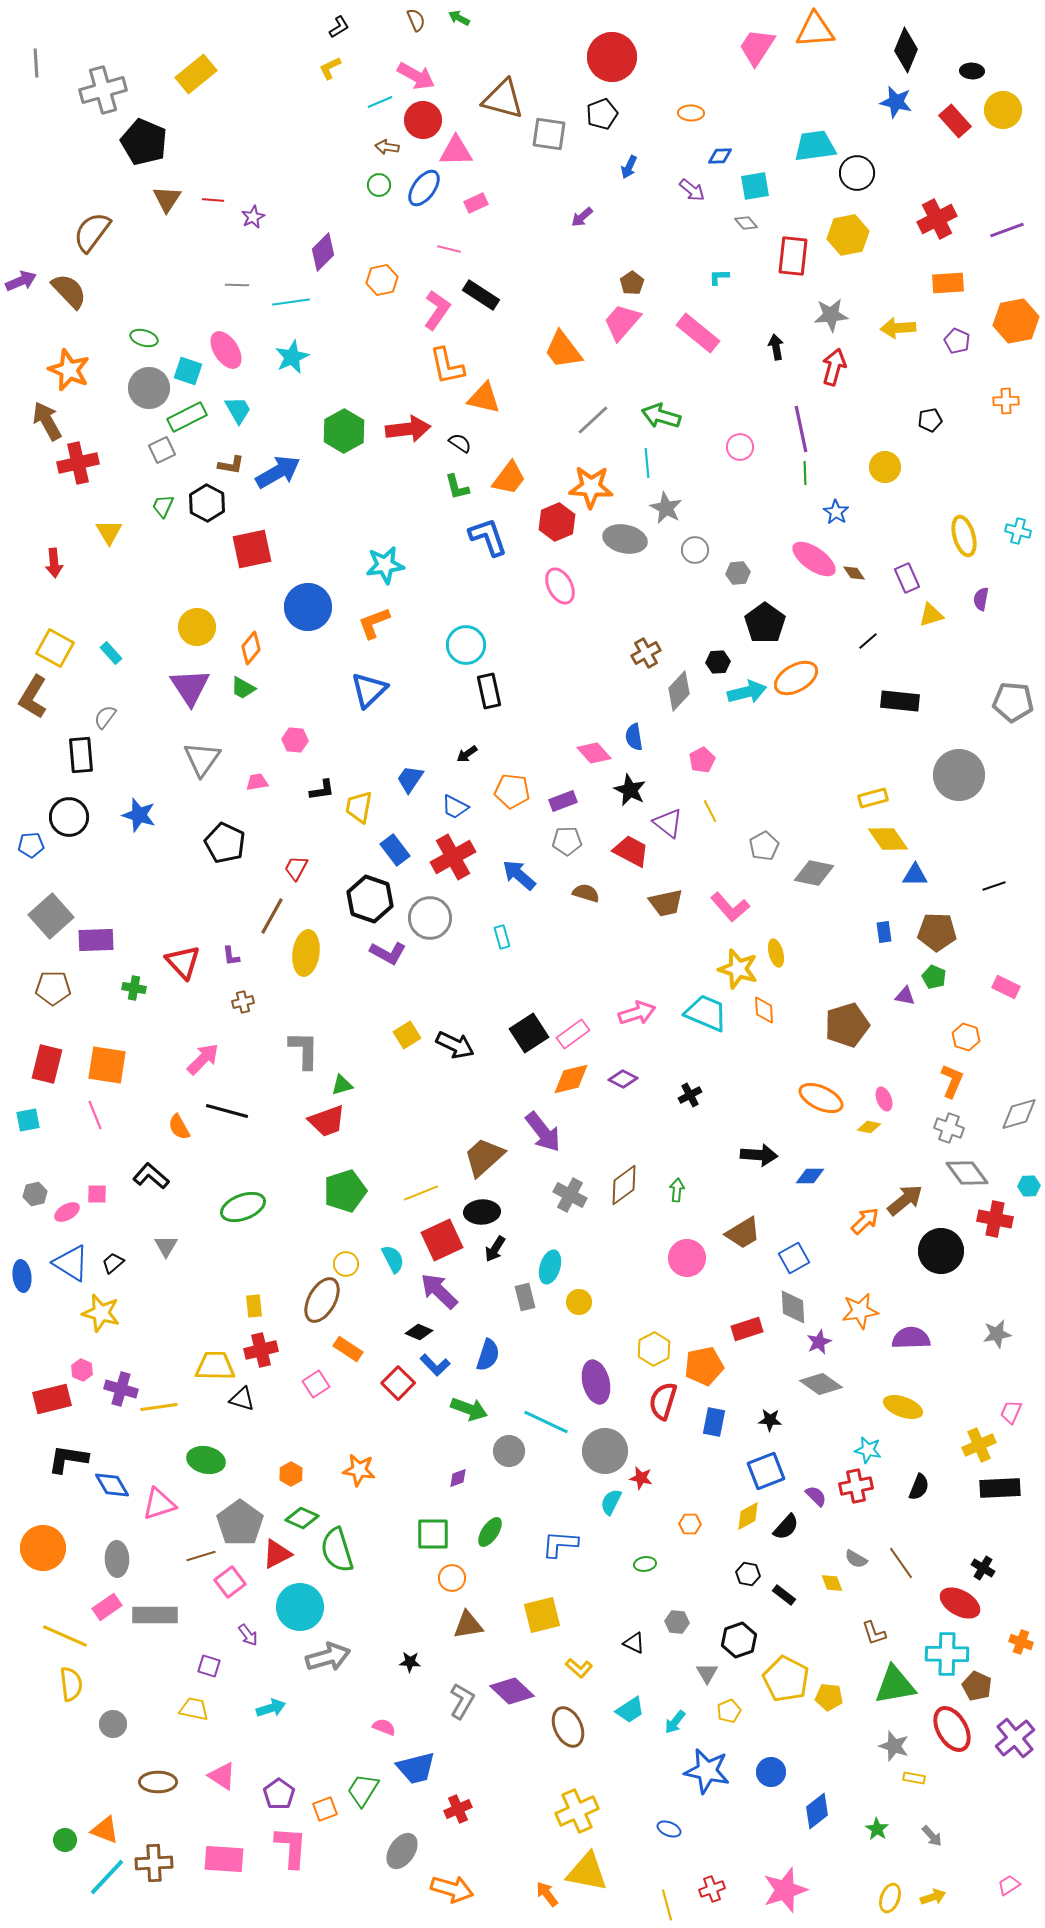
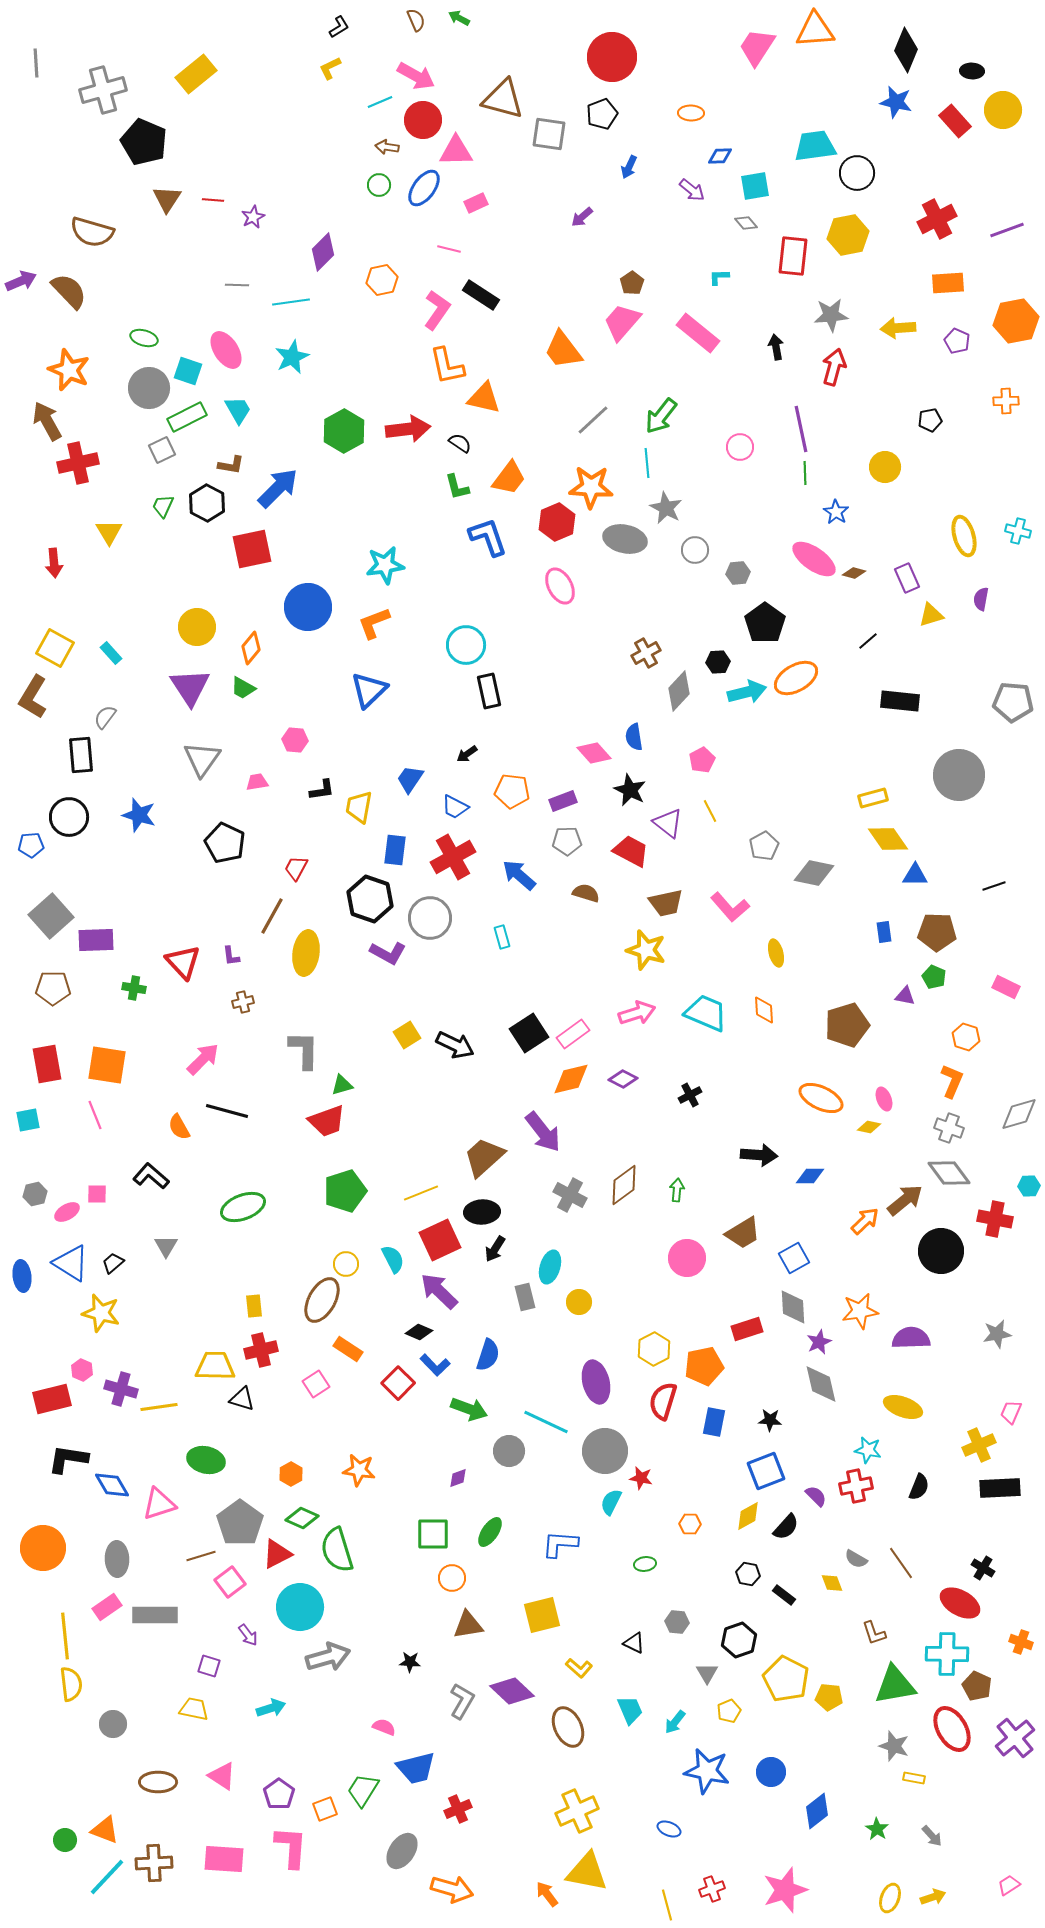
brown semicircle at (92, 232): rotated 111 degrees counterclockwise
green arrow at (661, 416): rotated 69 degrees counterclockwise
blue arrow at (278, 472): moved 16 px down; rotated 15 degrees counterclockwise
brown diamond at (854, 573): rotated 40 degrees counterclockwise
blue rectangle at (395, 850): rotated 44 degrees clockwise
yellow star at (738, 969): moved 92 px left, 19 px up
red rectangle at (47, 1064): rotated 24 degrees counterclockwise
gray diamond at (967, 1173): moved 18 px left
red square at (442, 1240): moved 2 px left
gray diamond at (821, 1384): rotated 42 degrees clockwise
yellow line at (65, 1636): rotated 60 degrees clockwise
cyan trapezoid at (630, 1710): rotated 80 degrees counterclockwise
